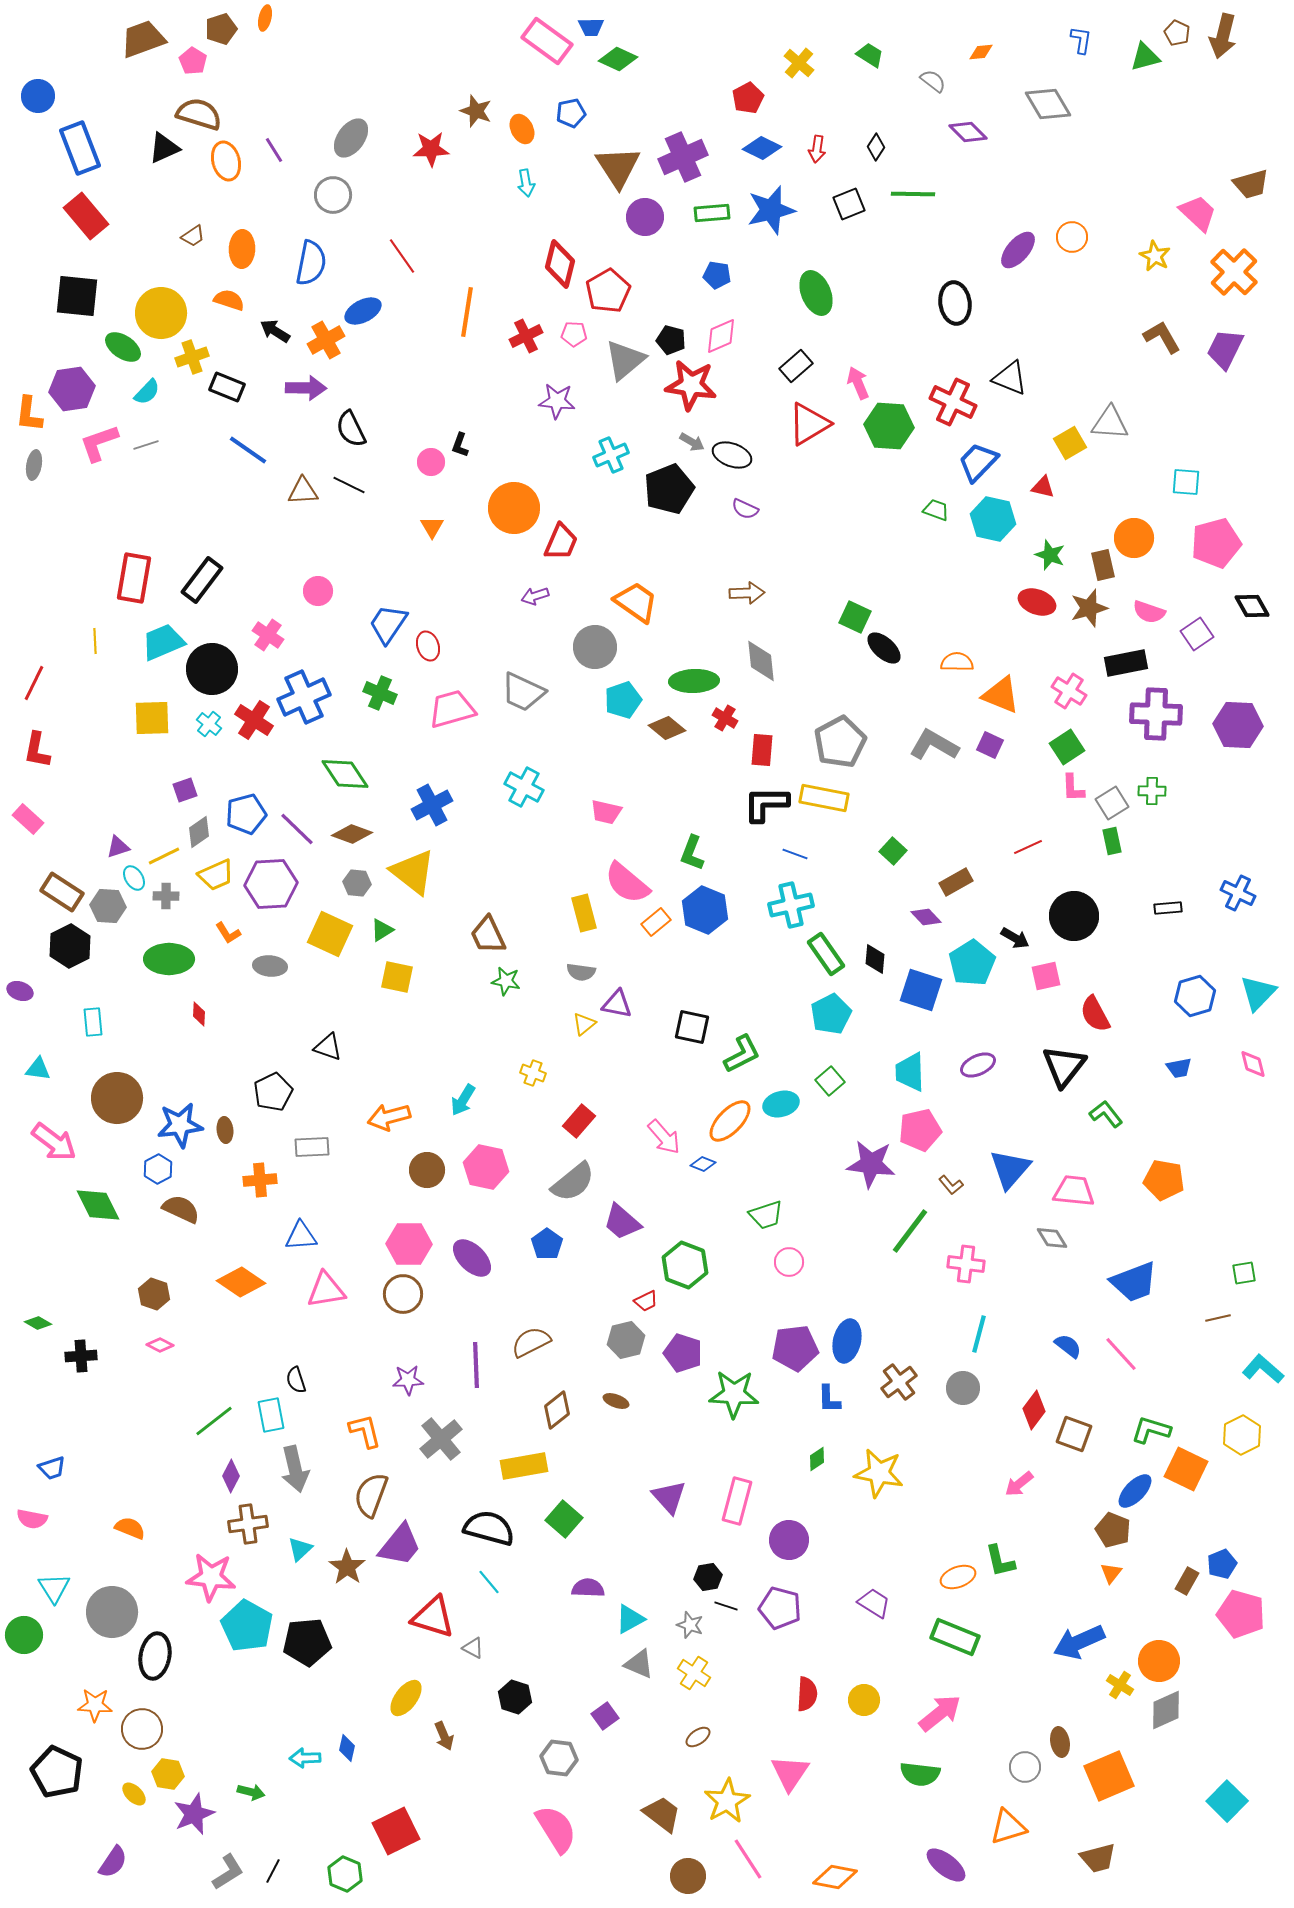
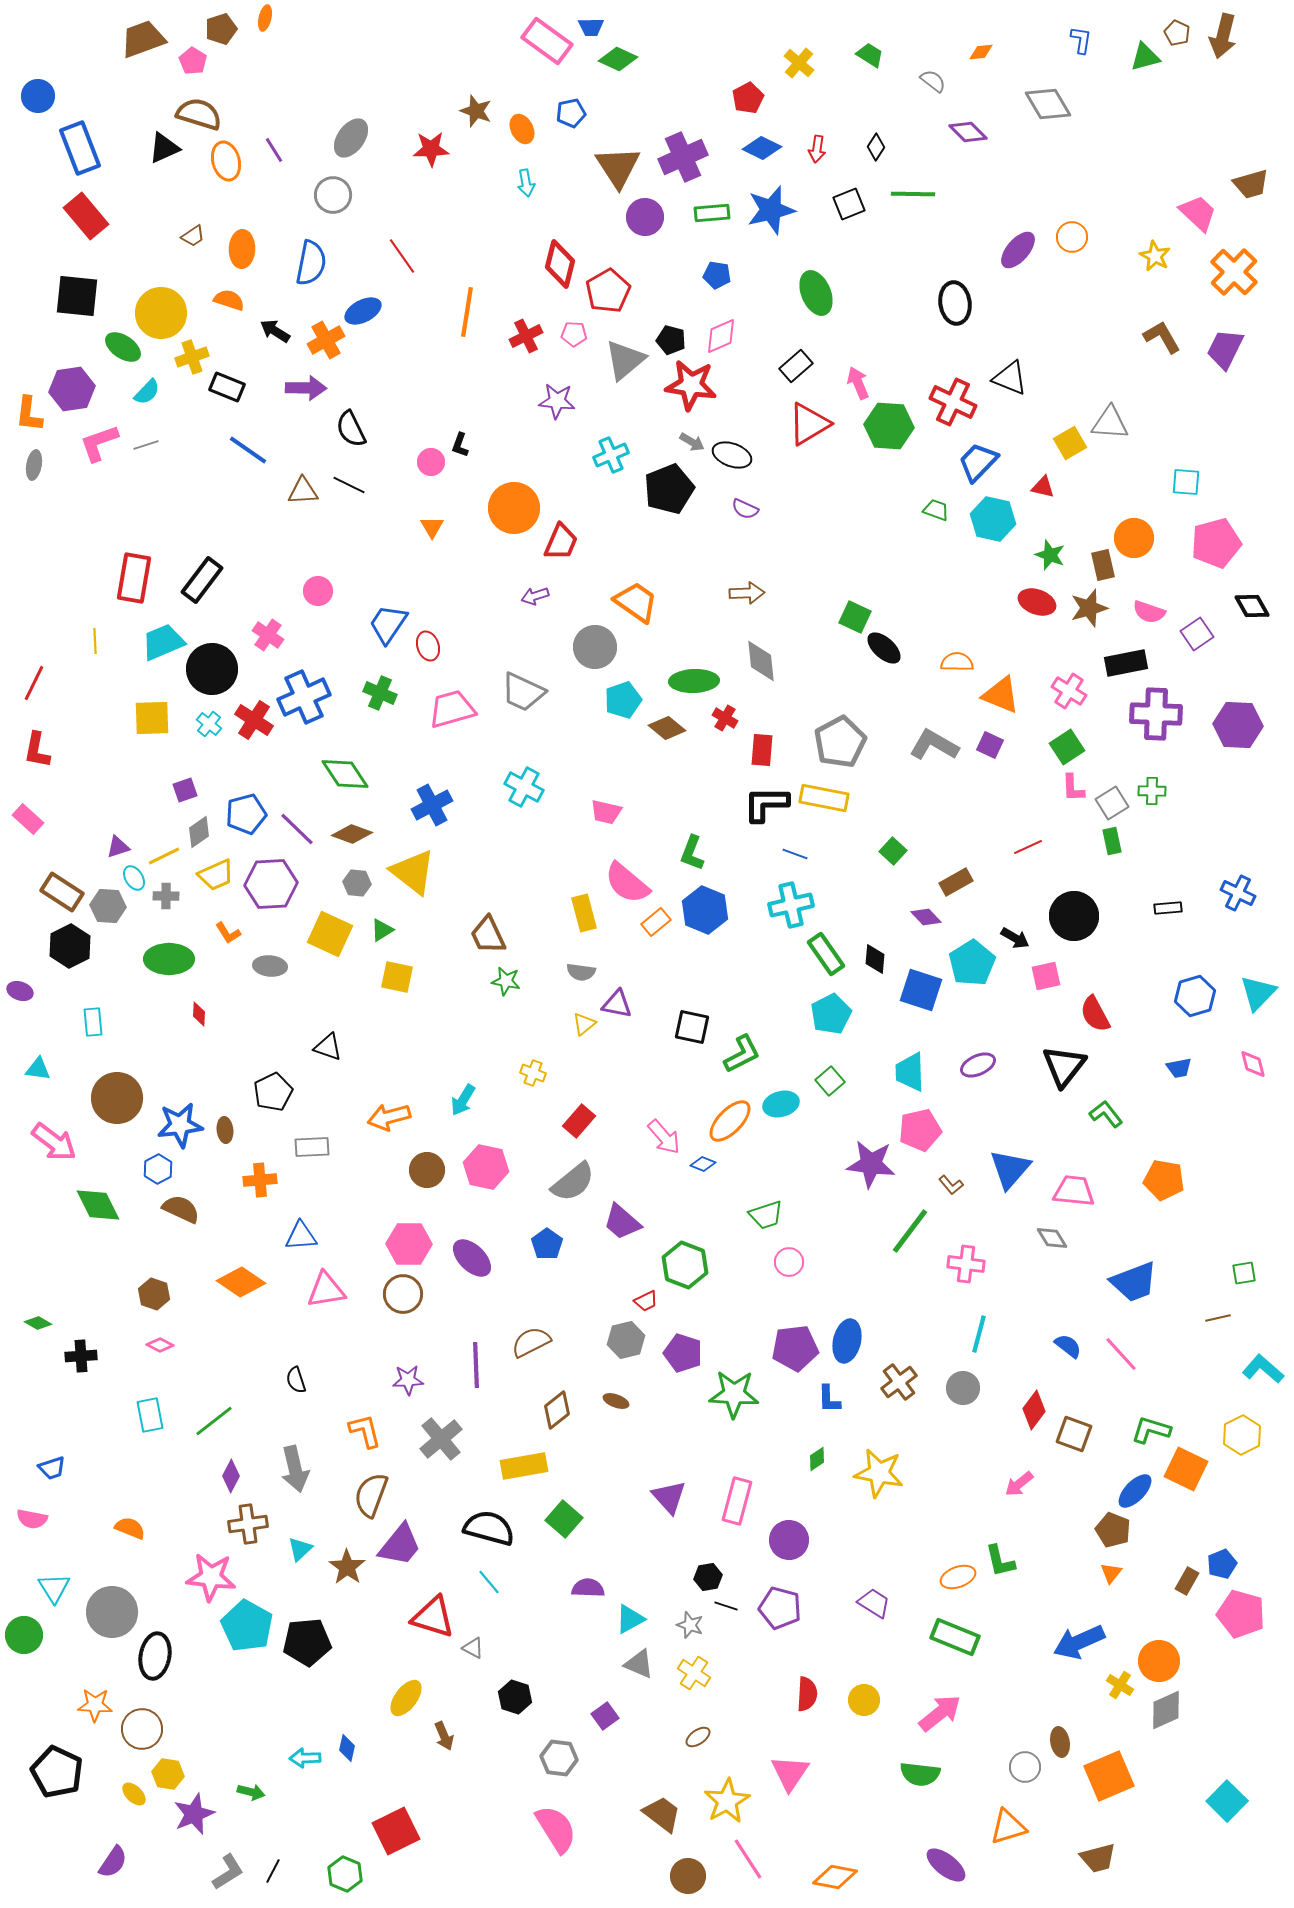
cyan rectangle at (271, 1415): moved 121 px left
